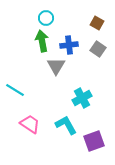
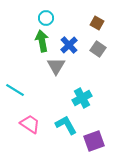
blue cross: rotated 36 degrees counterclockwise
